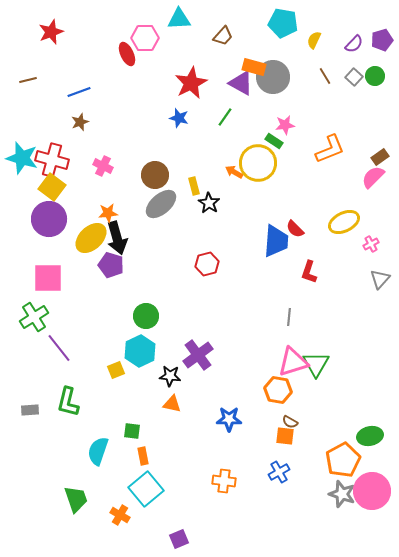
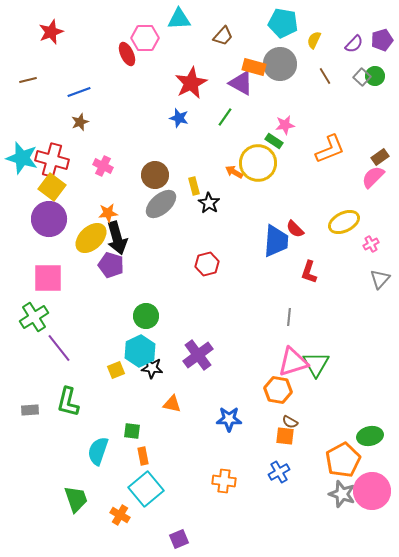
gray circle at (273, 77): moved 7 px right, 13 px up
gray square at (354, 77): moved 8 px right
black star at (170, 376): moved 18 px left, 8 px up
